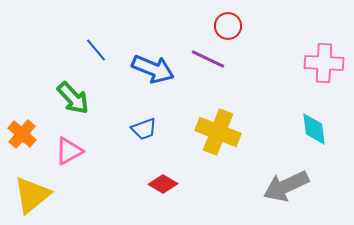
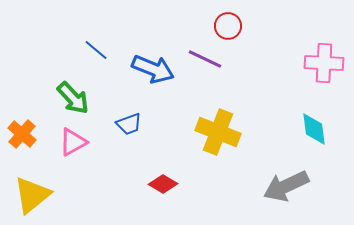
blue line: rotated 10 degrees counterclockwise
purple line: moved 3 px left
blue trapezoid: moved 15 px left, 5 px up
pink triangle: moved 4 px right, 9 px up
